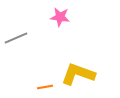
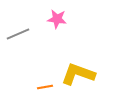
pink star: moved 3 px left, 2 px down
gray line: moved 2 px right, 4 px up
